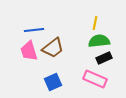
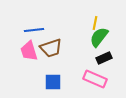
green semicircle: moved 4 px up; rotated 45 degrees counterclockwise
brown trapezoid: moved 2 px left; rotated 20 degrees clockwise
blue square: rotated 24 degrees clockwise
